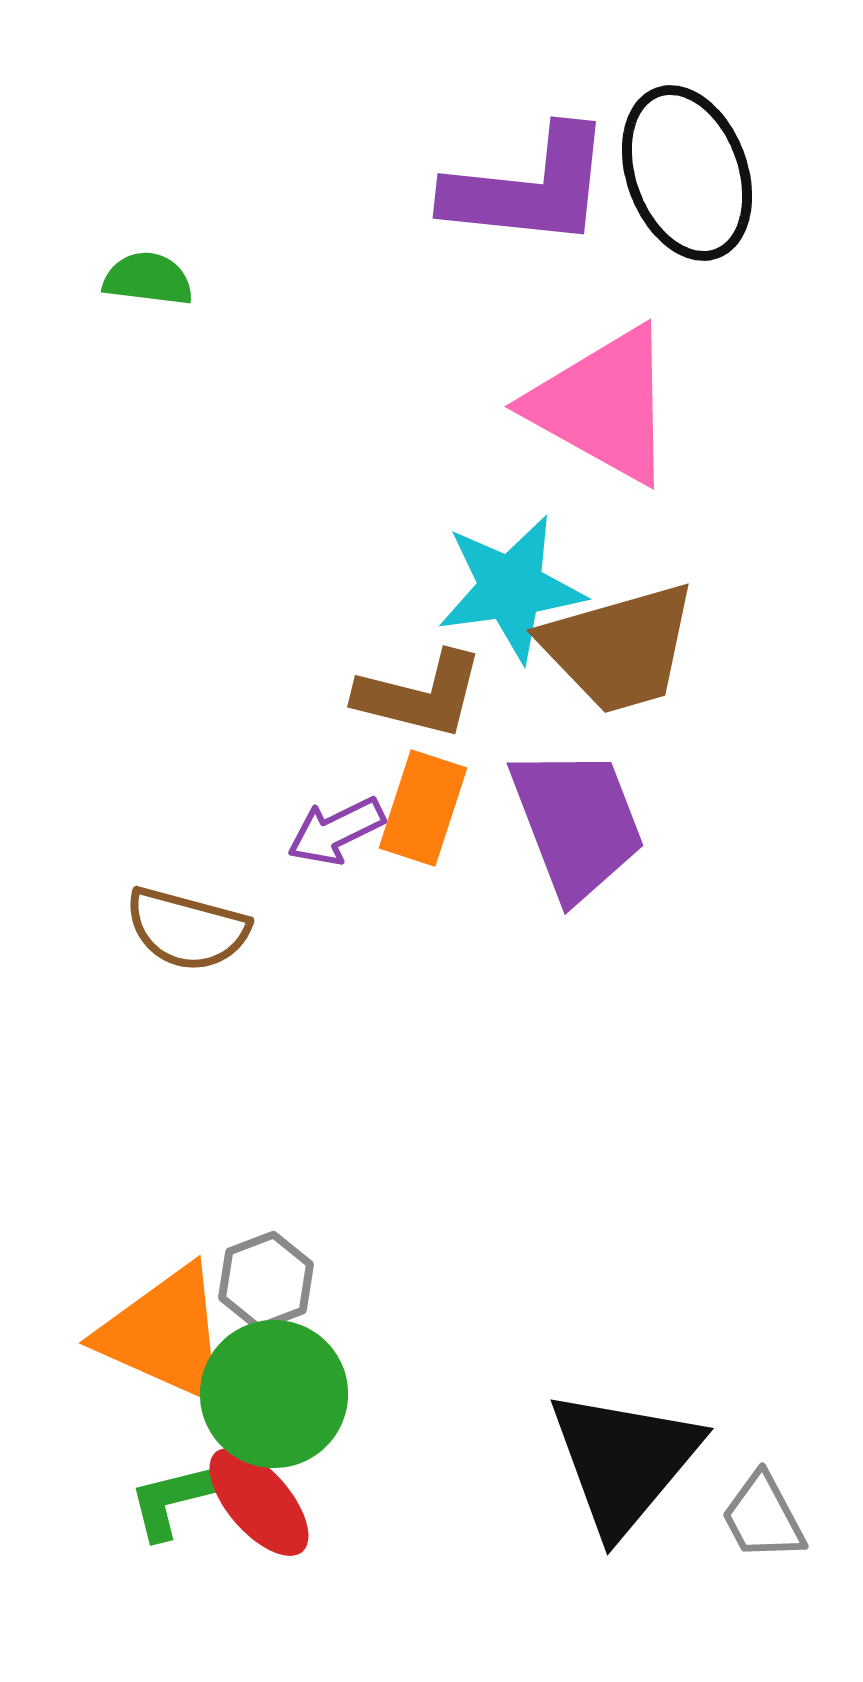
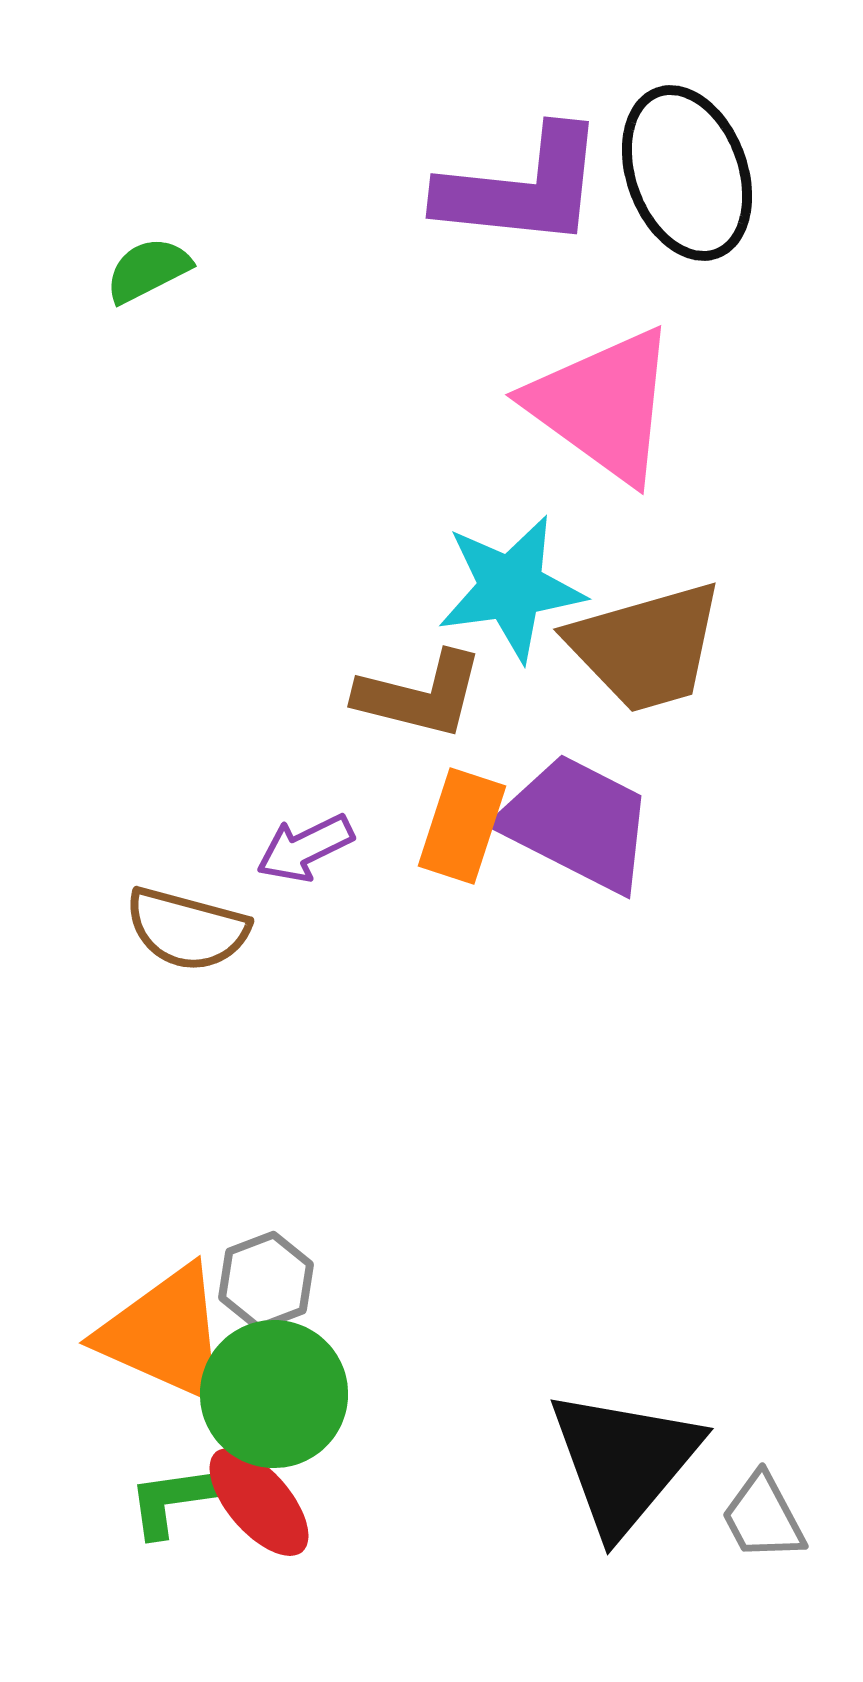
purple L-shape: moved 7 px left
green semicircle: moved 9 px up; rotated 34 degrees counterclockwise
pink triangle: rotated 7 degrees clockwise
brown trapezoid: moved 27 px right, 1 px up
orange rectangle: moved 39 px right, 18 px down
purple trapezoid: rotated 42 degrees counterclockwise
purple arrow: moved 31 px left, 17 px down
green L-shape: rotated 6 degrees clockwise
